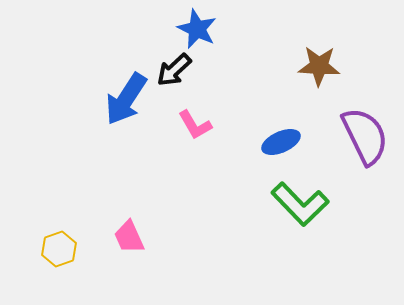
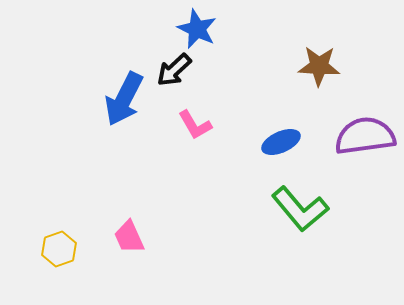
blue arrow: moved 2 px left; rotated 6 degrees counterclockwise
purple semicircle: rotated 72 degrees counterclockwise
green L-shape: moved 5 px down; rotated 4 degrees clockwise
